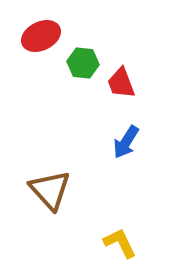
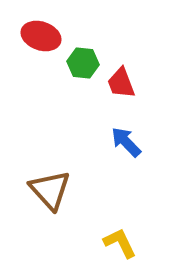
red ellipse: rotated 45 degrees clockwise
blue arrow: rotated 104 degrees clockwise
